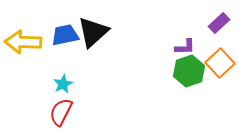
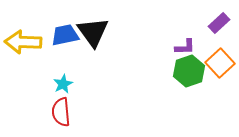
black triangle: rotated 24 degrees counterclockwise
red semicircle: rotated 32 degrees counterclockwise
